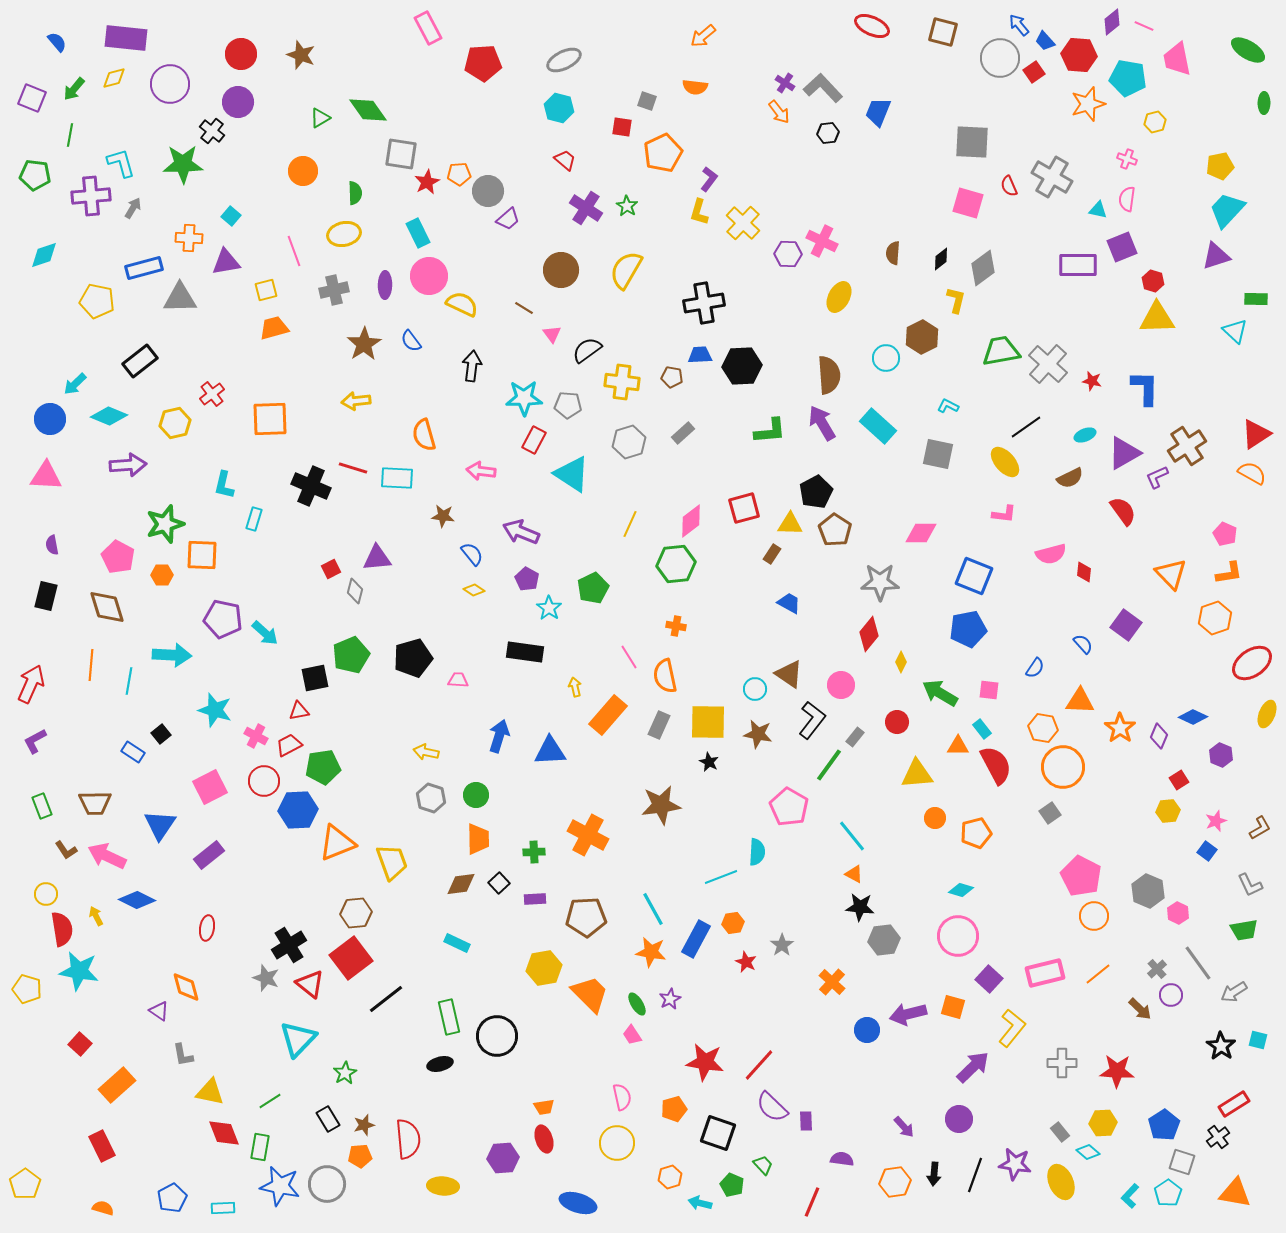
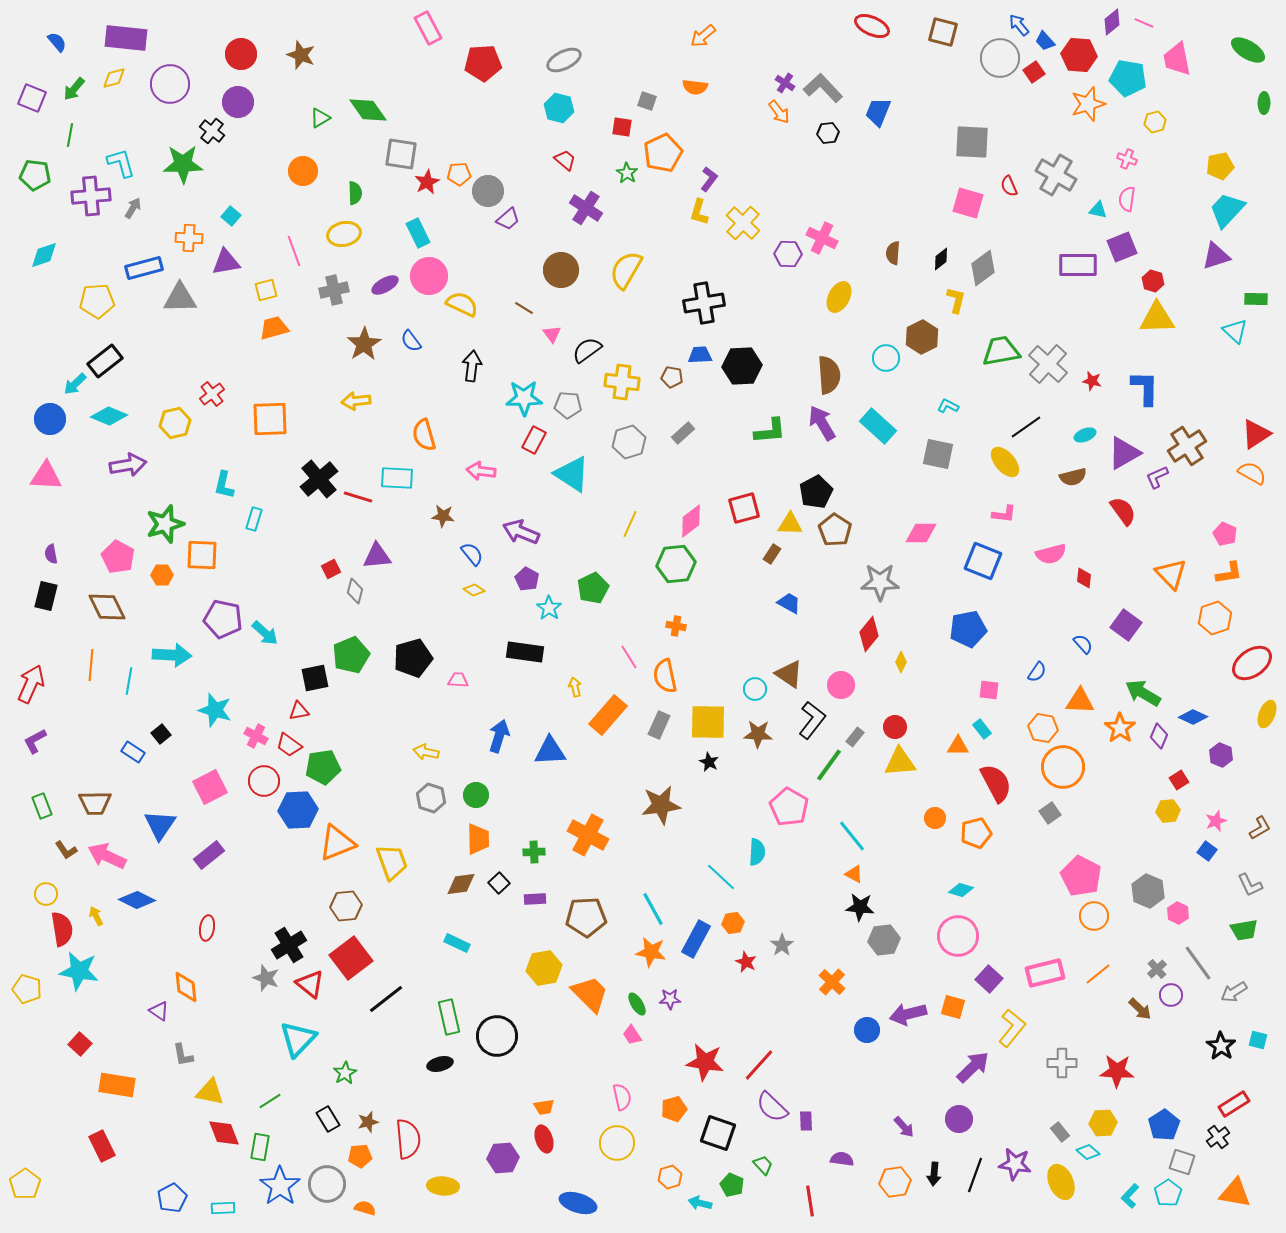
pink line at (1144, 26): moved 3 px up
gray cross at (1052, 177): moved 4 px right, 2 px up
green star at (627, 206): moved 33 px up
pink cross at (822, 241): moved 3 px up
purple ellipse at (385, 285): rotated 60 degrees clockwise
yellow pentagon at (97, 301): rotated 16 degrees counterclockwise
black rectangle at (140, 361): moved 35 px left
purple arrow at (128, 465): rotated 6 degrees counterclockwise
red line at (353, 468): moved 5 px right, 29 px down
brown semicircle at (1070, 478): moved 3 px right, 1 px up; rotated 12 degrees clockwise
black cross at (311, 486): moved 8 px right, 7 px up; rotated 27 degrees clockwise
purple semicircle at (52, 545): moved 1 px left, 9 px down
purple triangle at (377, 558): moved 2 px up
red diamond at (1084, 572): moved 6 px down
blue square at (974, 576): moved 9 px right, 15 px up
brown diamond at (107, 607): rotated 9 degrees counterclockwise
blue semicircle at (1035, 668): moved 2 px right, 4 px down
green arrow at (940, 693): moved 203 px right
red circle at (897, 722): moved 2 px left, 5 px down
brown star at (758, 734): rotated 8 degrees counterclockwise
red trapezoid at (289, 745): rotated 116 degrees counterclockwise
red semicircle at (996, 765): moved 18 px down
yellow triangle at (917, 774): moved 17 px left, 12 px up
cyan line at (721, 877): rotated 64 degrees clockwise
brown hexagon at (356, 913): moved 10 px left, 7 px up
orange diamond at (186, 987): rotated 8 degrees clockwise
purple star at (670, 999): rotated 25 degrees clockwise
orange rectangle at (117, 1085): rotated 51 degrees clockwise
brown star at (364, 1125): moved 4 px right, 3 px up
blue star at (280, 1186): rotated 24 degrees clockwise
red line at (812, 1202): moved 2 px left, 1 px up; rotated 32 degrees counterclockwise
orange semicircle at (103, 1208): moved 262 px right
